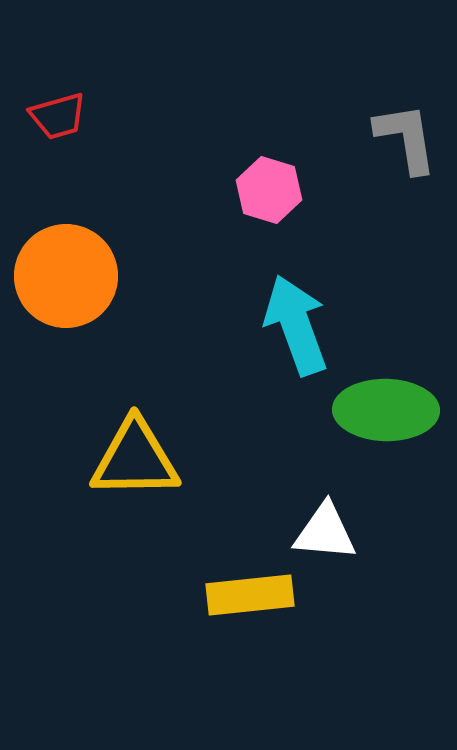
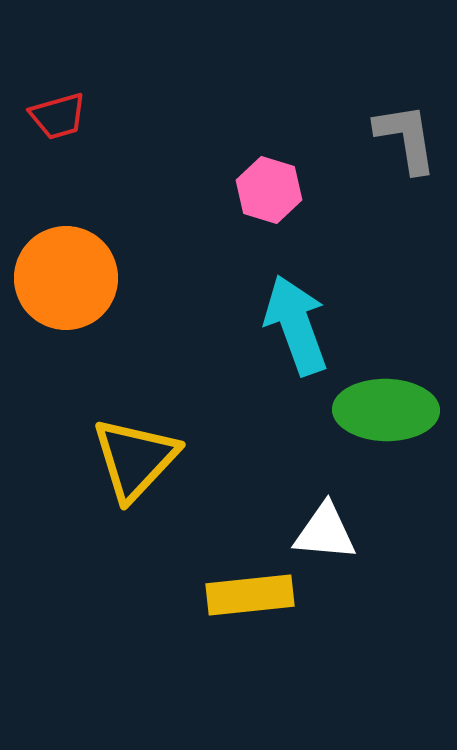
orange circle: moved 2 px down
yellow triangle: rotated 46 degrees counterclockwise
